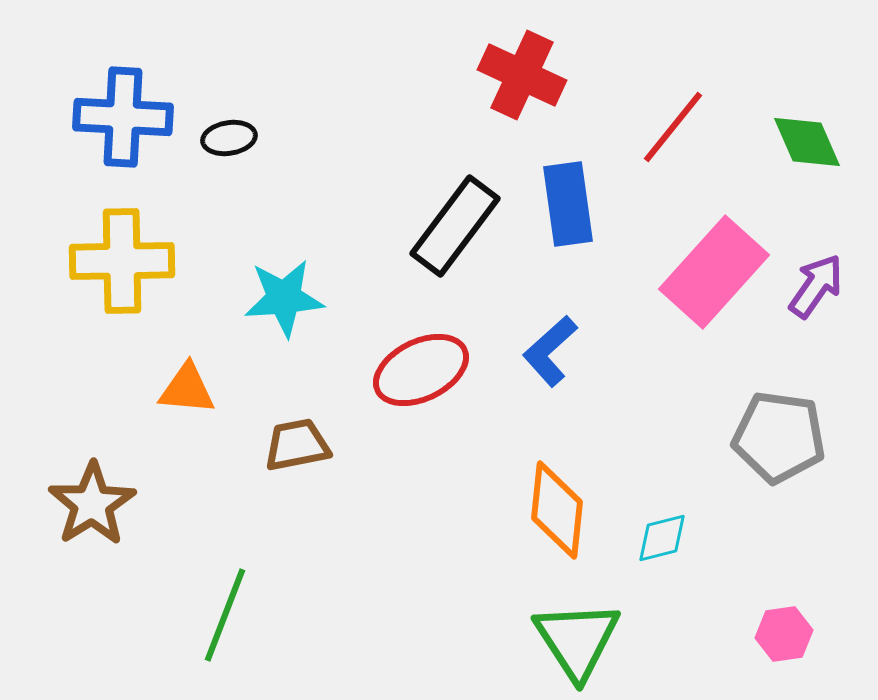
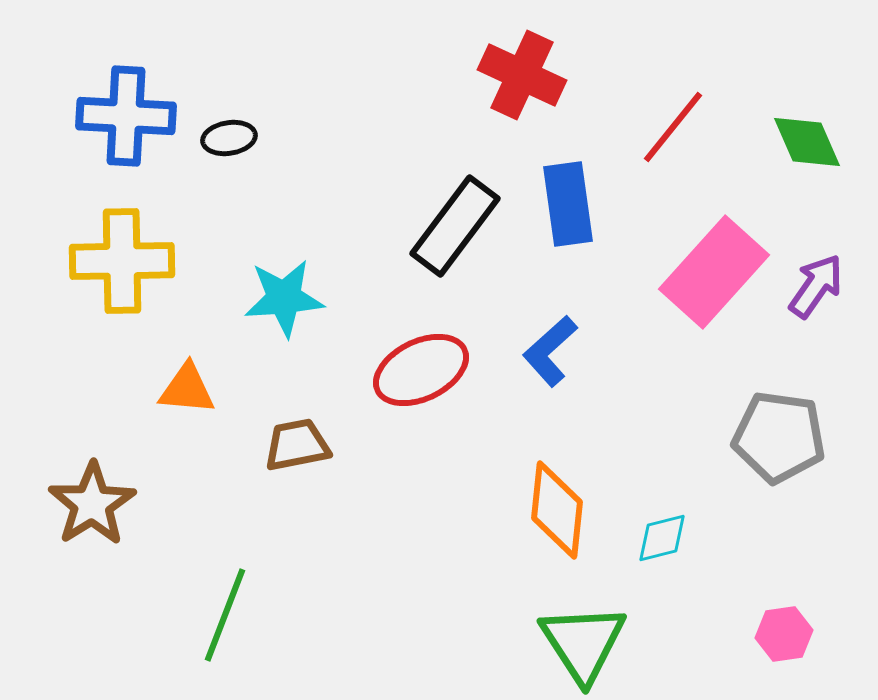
blue cross: moved 3 px right, 1 px up
green triangle: moved 6 px right, 3 px down
